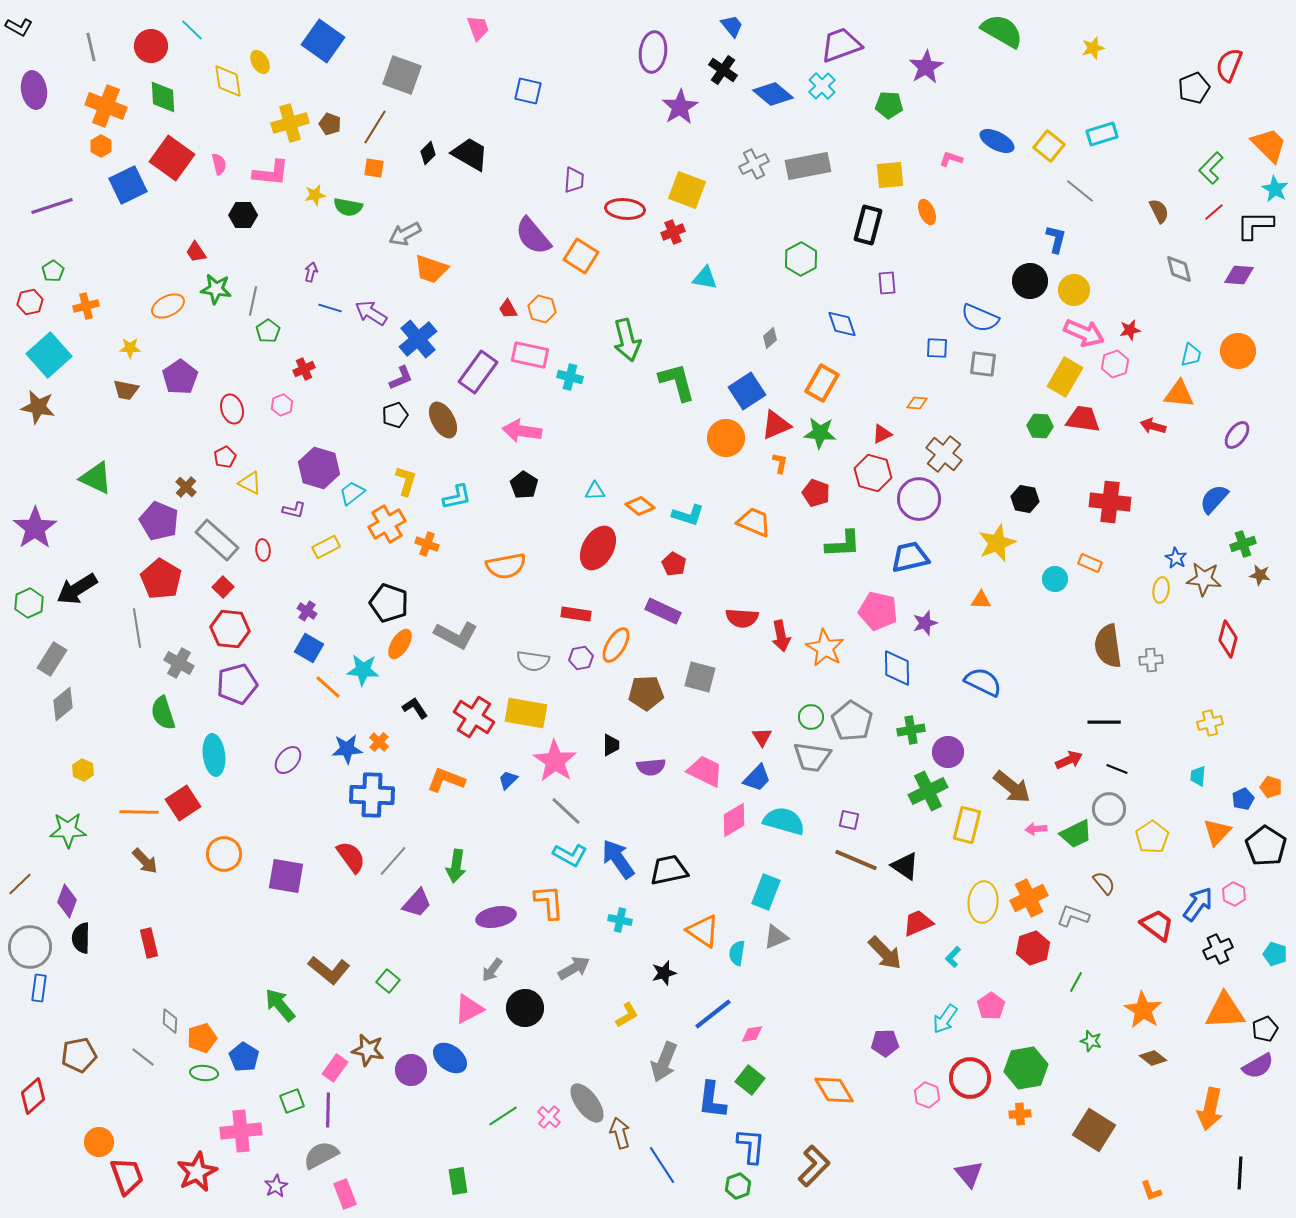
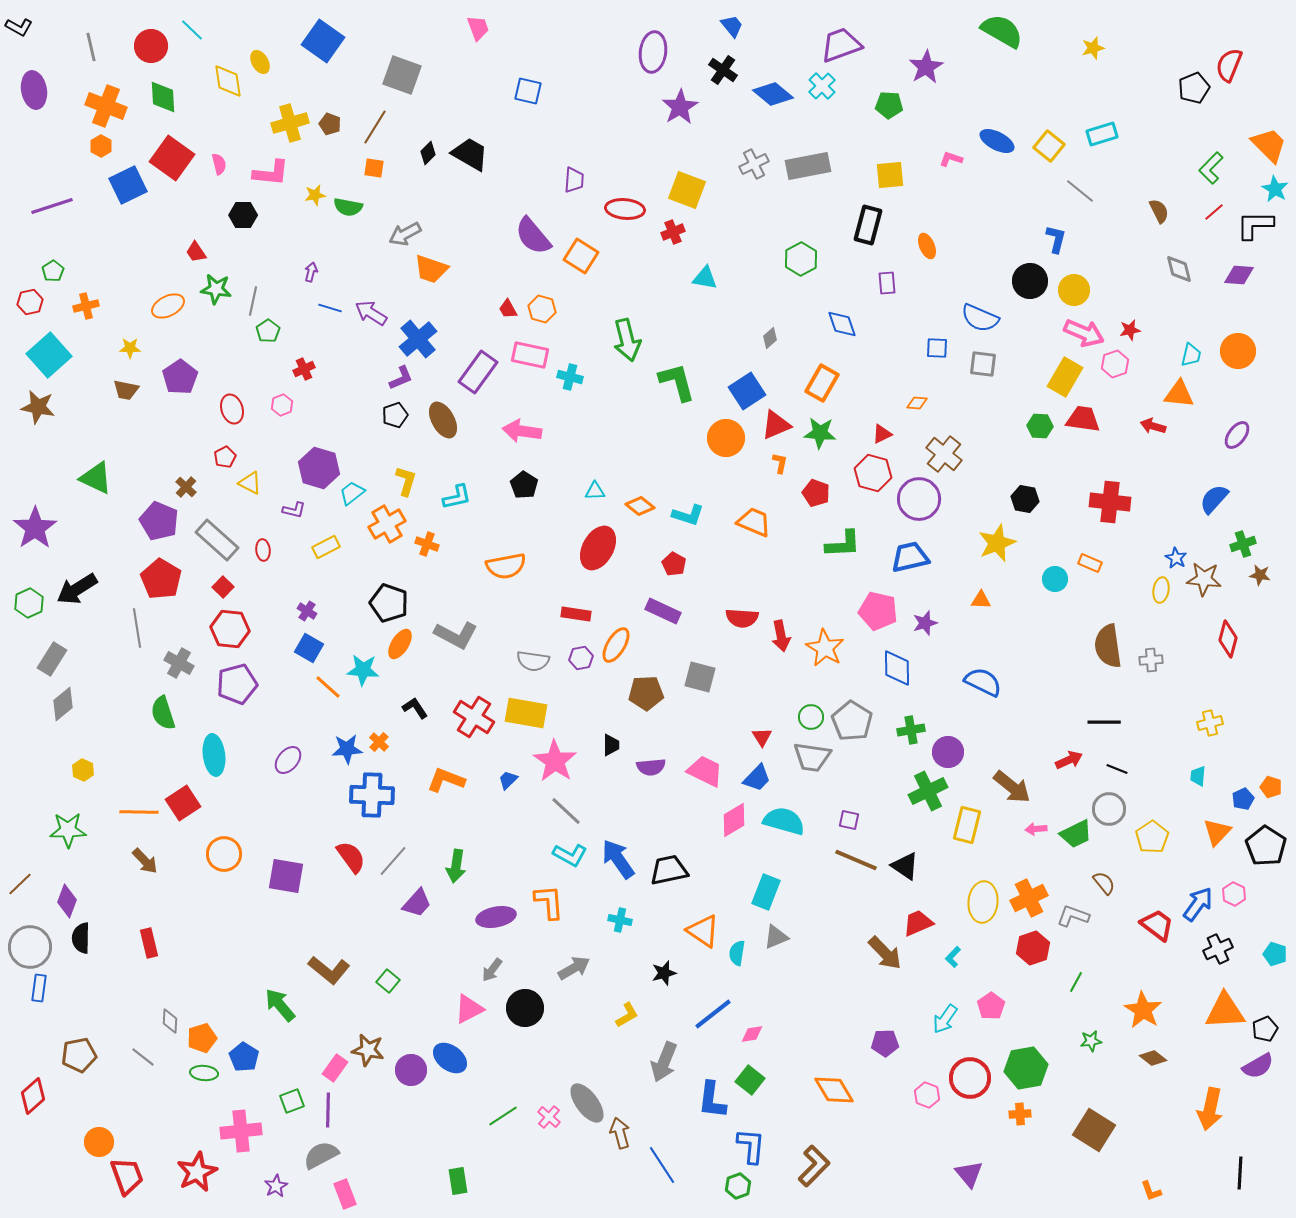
orange ellipse at (927, 212): moved 34 px down
green star at (1091, 1041): rotated 25 degrees counterclockwise
